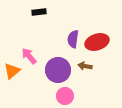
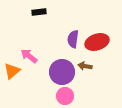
pink arrow: rotated 12 degrees counterclockwise
purple circle: moved 4 px right, 2 px down
